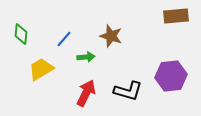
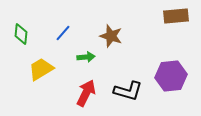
blue line: moved 1 px left, 6 px up
